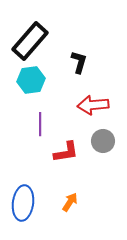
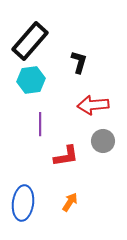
red L-shape: moved 4 px down
